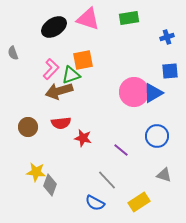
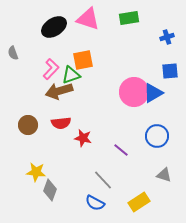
brown circle: moved 2 px up
gray line: moved 4 px left
gray diamond: moved 5 px down
